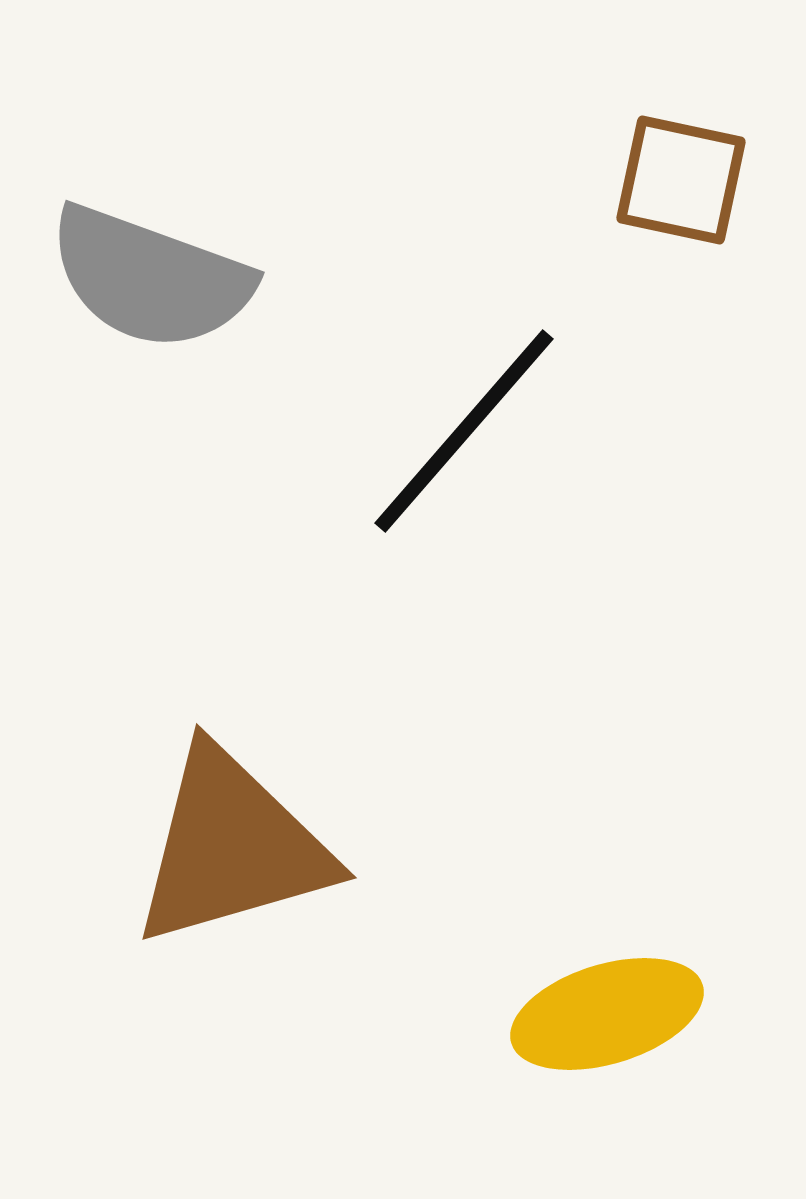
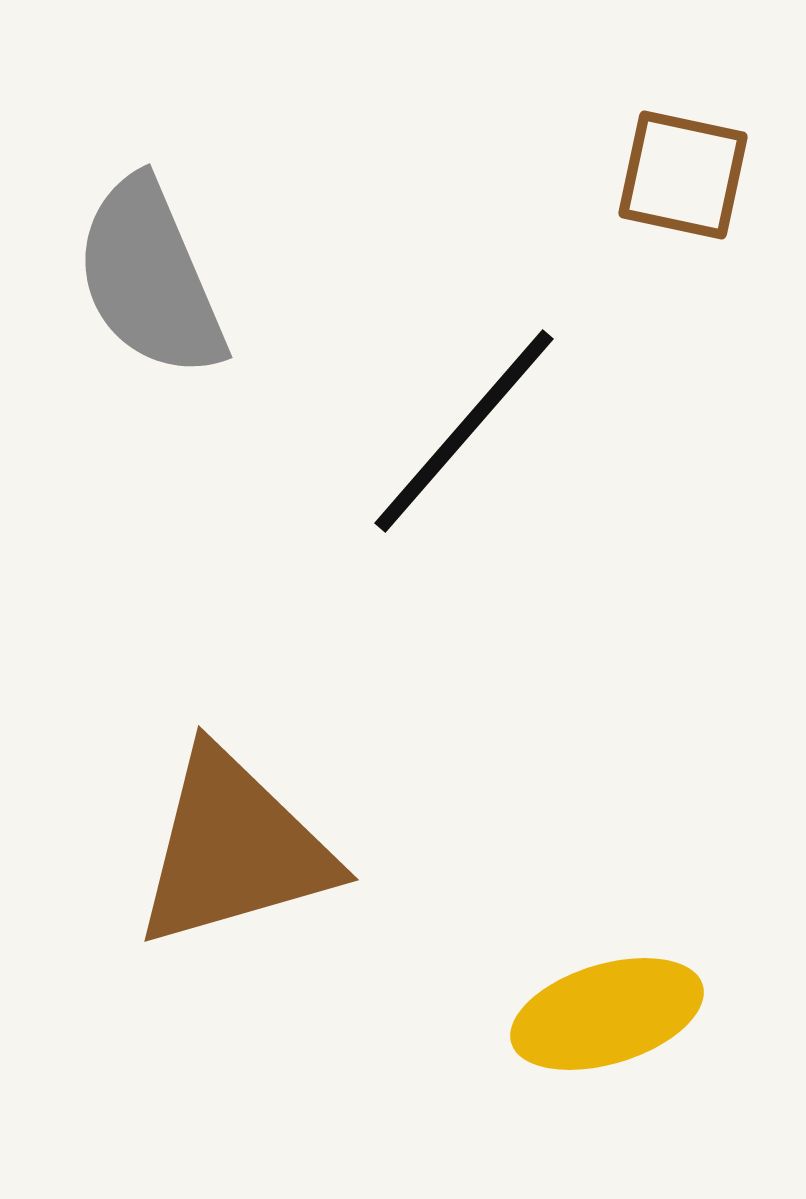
brown square: moved 2 px right, 5 px up
gray semicircle: rotated 47 degrees clockwise
brown triangle: moved 2 px right, 2 px down
